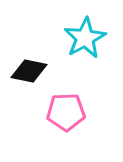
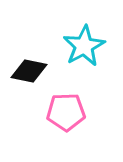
cyan star: moved 1 px left, 8 px down
